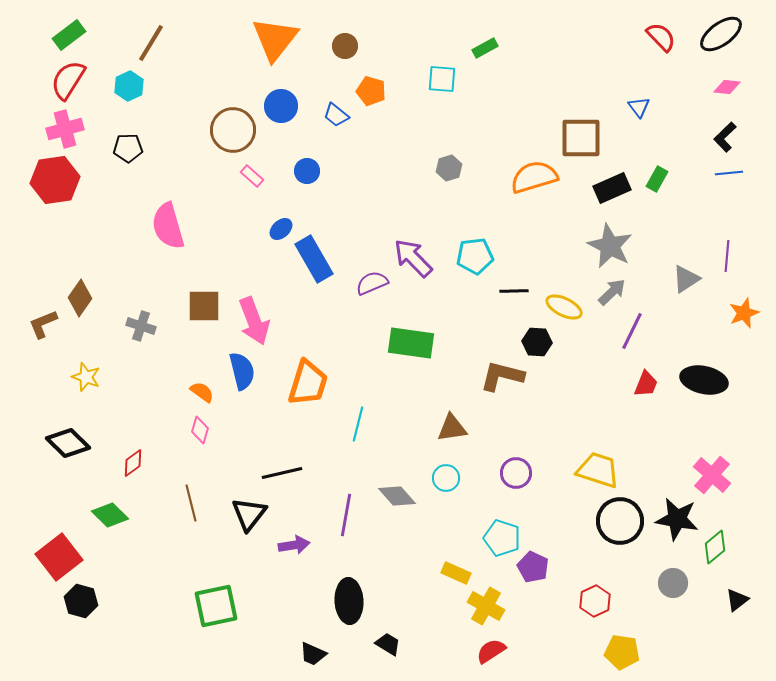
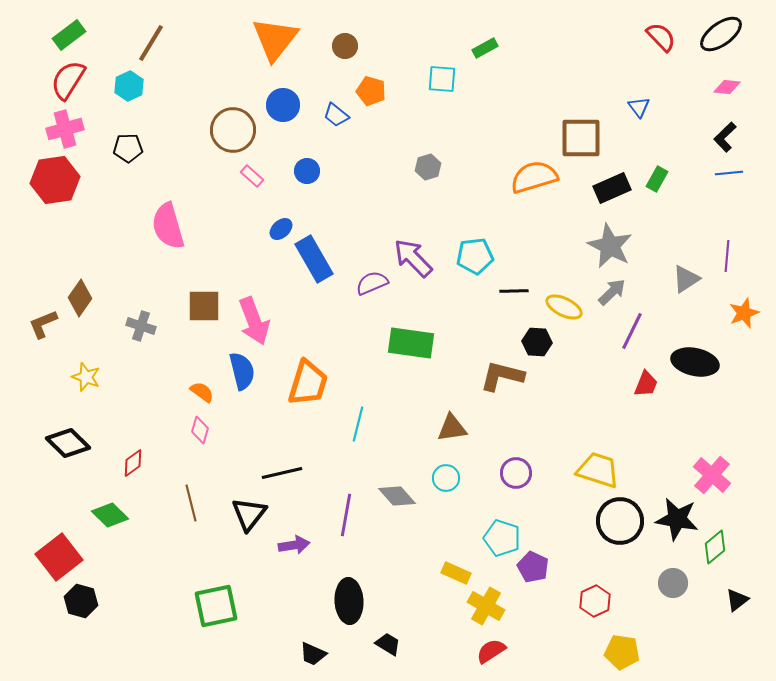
blue circle at (281, 106): moved 2 px right, 1 px up
gray hexagon at (449, 168): moved 21 px left, 1 px up
black ellipse at (704, 380): moved 9 px left, 18 px up
